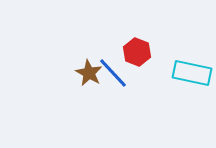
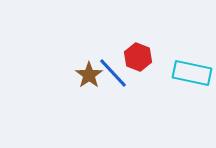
red hexagon: moved 1 px right, 5 px down
brown star: moved 2 px down; rotated 8 degrees clockwise
